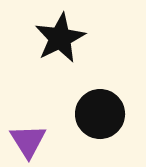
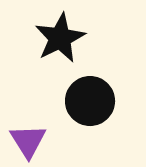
black circle: moved 10 px left, 13 px up
